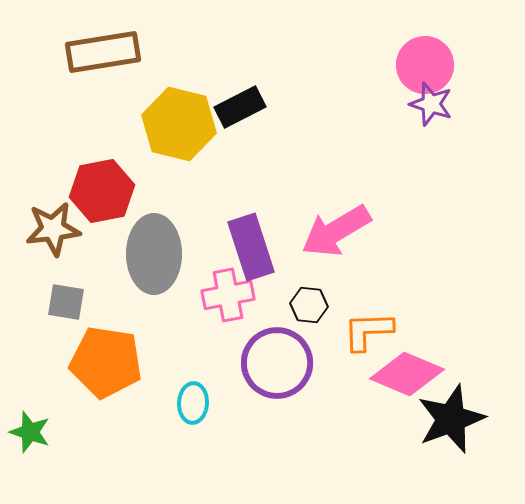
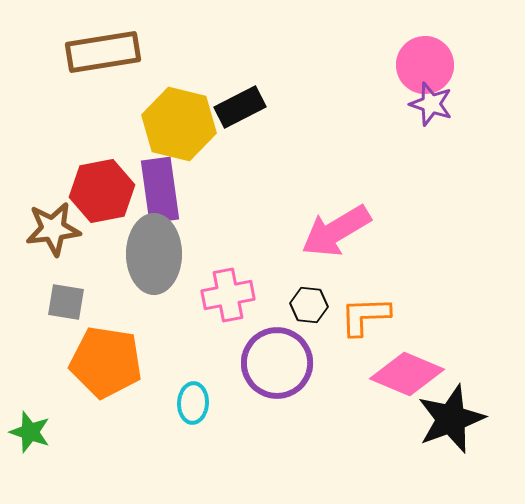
purple rectangle: moved 91 px left, 57 px up; rotated 10 degrees clockwise
orange L-shape: moved 3 px left, 15 px up
